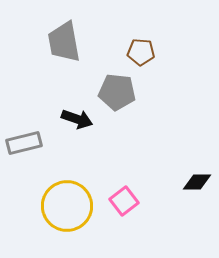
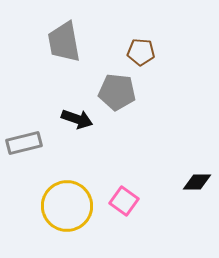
pink square: rotated 16 degrees counterclockwise
